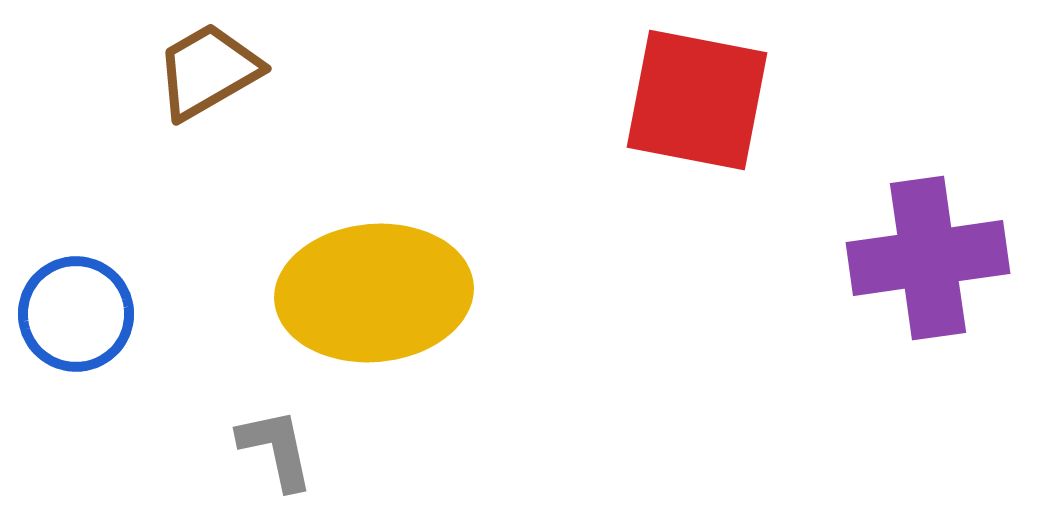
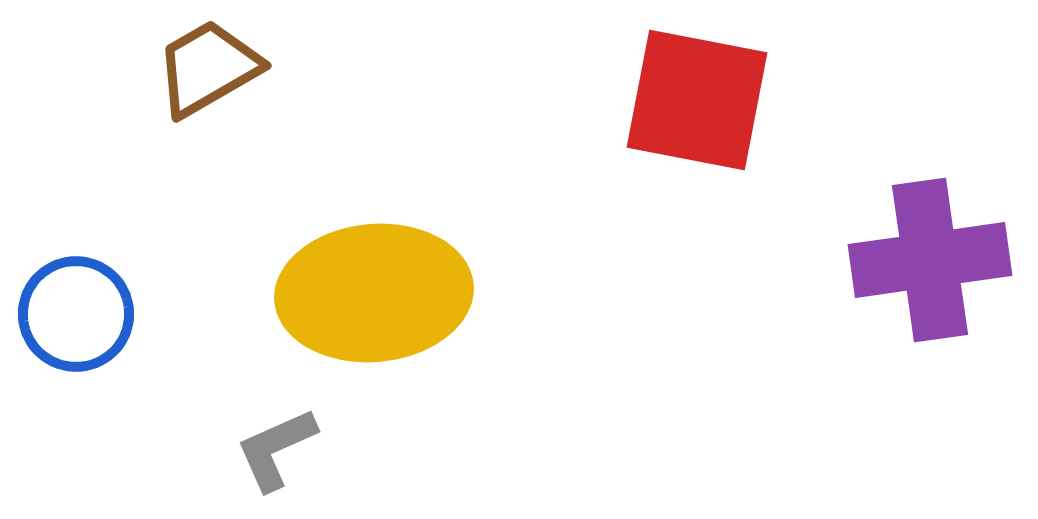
brown trapezoid: moved 3 px up
purple cross: moved 2 px right, 2 px down
gray L-shape: rotated 102 degrees counterclockwise
